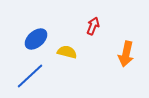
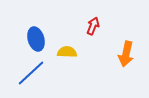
blue ellipse: rotated 65 degrees counterclockwise
yellow semicircle: rotated 12 degrees counterclockwise
blue line: moved 1 px right, 3 px up
